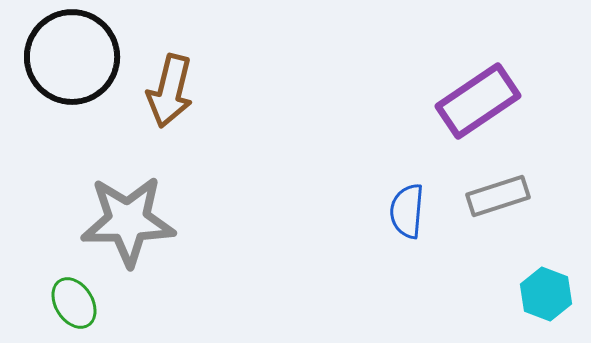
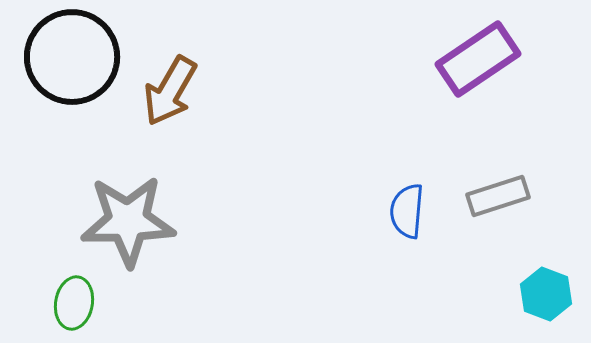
brown arrow: rotated 16 degrees clockwise
purple rectangle: moved 42 px up
green ellipse: rotated 42 degrees clockwise
